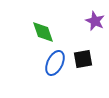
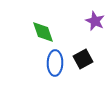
black square: rotated 18 degrees counterclockwise
blue ellipse: rotated 25 degrees counterclockwise
